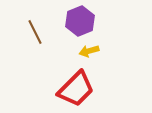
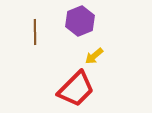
brown line: rotated 25 degrees clockwise
yellow arrow: moved 5 px right, 5 px down; rotated 24 degrees counterclockwise
